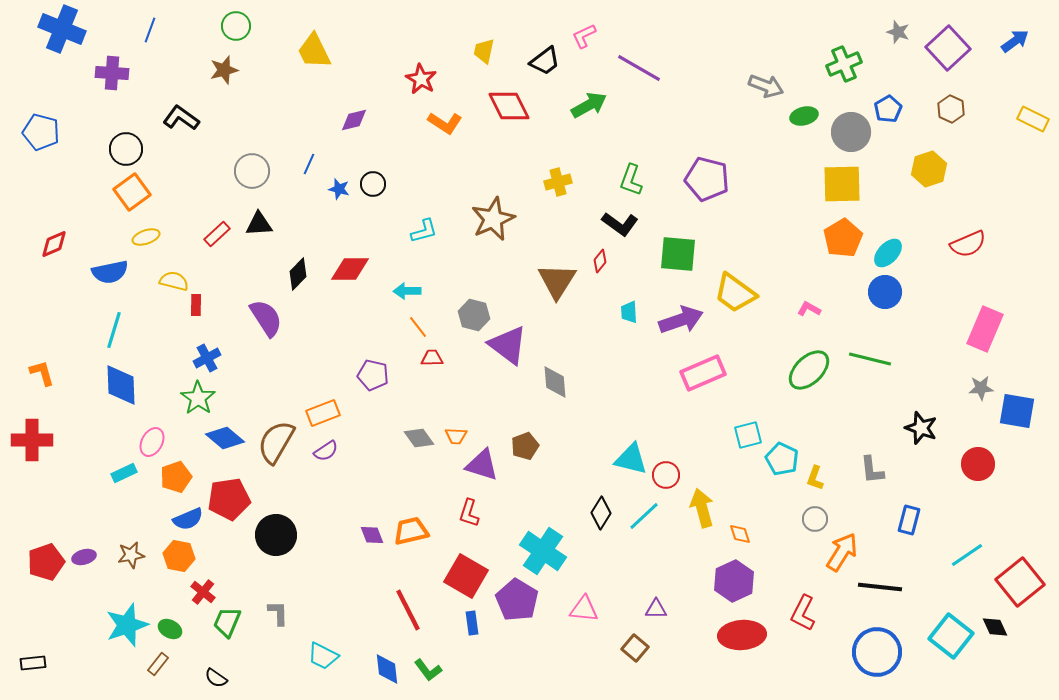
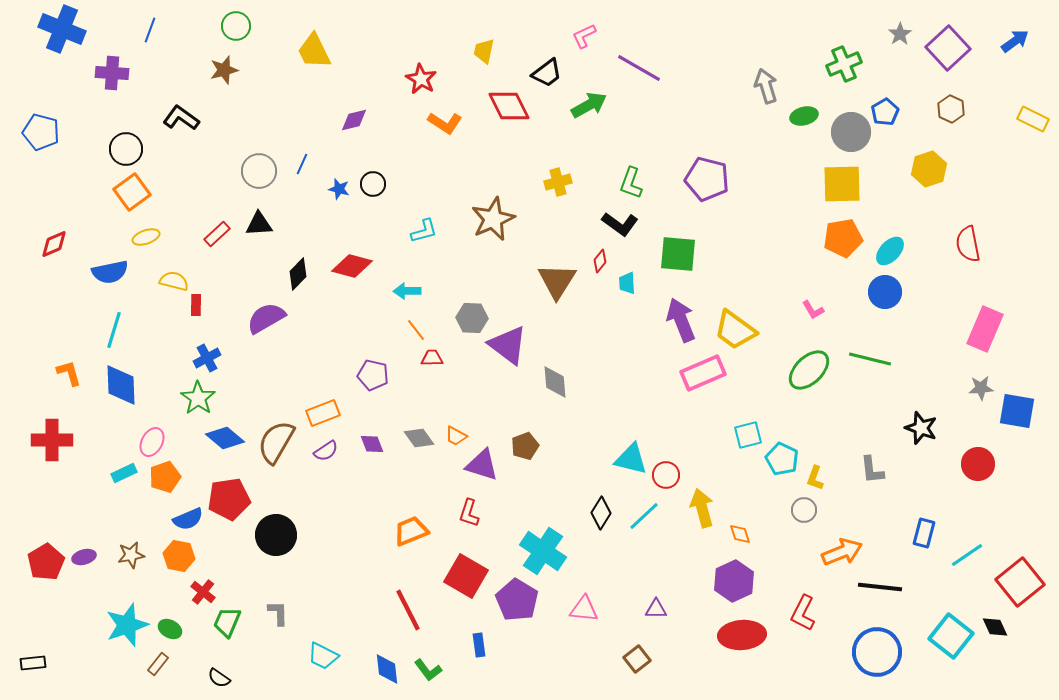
gray star at (898, 32): moved 2 px right, 2 px down; rotated 20 degrees clockwise
black trapezoid at (545, 61): moved 2 px right, 12 px down
gray arrow at (766, 86): rotated 128 degrees counterclockwise
blue pentagon at (888, 109): moved 3 px left, 3 px down
blue line at (309, 164): moved 7 px left
gray circle at (252, 171): moved 7 px right
green L-shape at (631, 180): moved 3 px down
orange pentagon at (843, 238): rotated 21 degrees clockwise
red semicircle at (968, 244): rotated 102 degrees clockwise
cyan ellipse at (888, 253): moved 2 px right, 2 px up
red diamond at (350, 269): moved 2 px right, 3 px up; rotated 15 degrees clockwise
yellow trapezoid at (735, 293): moved 37 px down
pink L-shape at (809, 309): moved 4 px right, 1 px down; rotated 150 degrees counterclockwise
cyan trapezoid at (629, 312): moved 2 px left, 29 px up
gray hexagon at (474, 315): moved 2 px left, 3 px down; rotated 12 degrees counterclockwise
purple semicircle at (266, 318): rotated 87 degrees counterclockwise
purple arrow at (681, 320): rotated 93 degrees counterclockwise
orange line at (418, 327): moved 2 px left, 3 px down
orange L-shape at (42, 373): moved 27 px right
orange trapezoid at (456, 436): rotated 25 degrees clockwise
red cross at (32, 440): moved 20 px right
orange pentagon at (176, 477): moved 11 px left
gray circle at (815, 519): moved 11 px left, 9 px up
blue rectangle at (909, 520): moved 15 px right, 13 px down
orange trapezoid at (411, 531): rotated 9 degrees counterclockwise
purple diamond at (372, 535): moved 91 px up
orange arrow at (842, 552): rotated 36 degrees clockwise
red pentagon at (46, 562): rotated 12 degrees counterclockwise
blue rectangle at (472, 623): moved 7 px right, 22 px down
brown square at (635, 648): moved 2 px right, 11 px down; rotated 12 degrees clockwise
black semicircle at (216, 678): moved 3 px right
